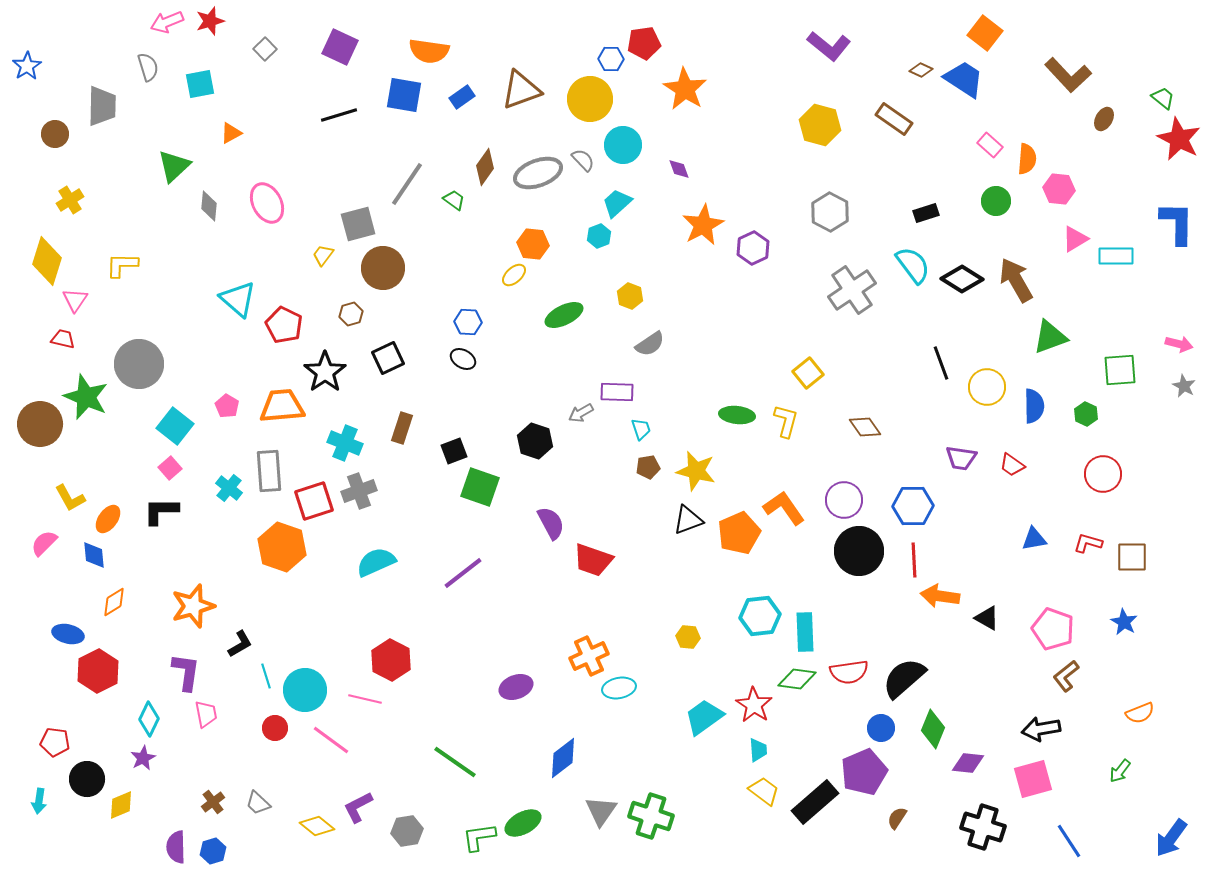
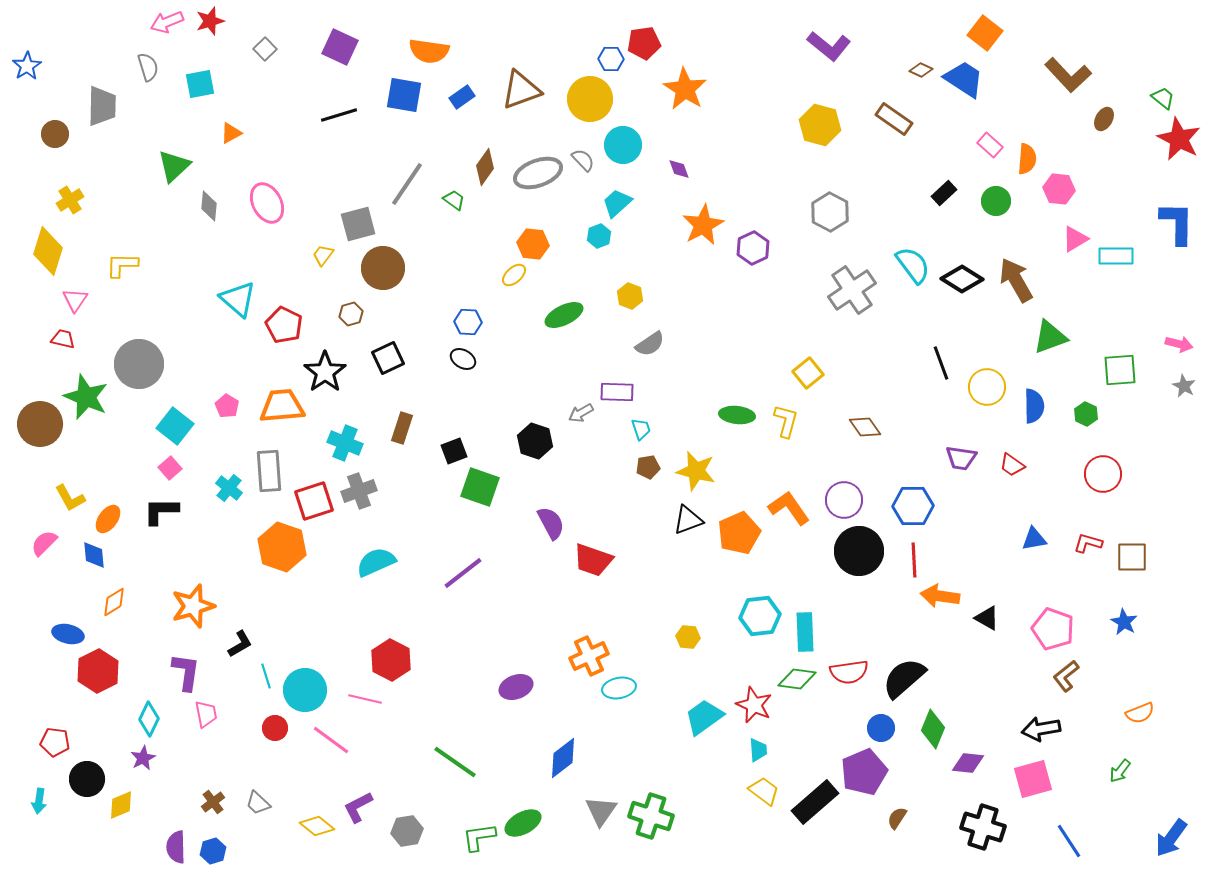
black rectangle at (926, 213): moved 18 px right, 20 px up; rotated 25 degrees counterclockwise
yellow diamond at (47, 261): moved 1 px right, 10 px up
orange L-shape at (784, 508): moved 5 px right
red star at (754, 705): rotated 9 degrees counterclockwise
